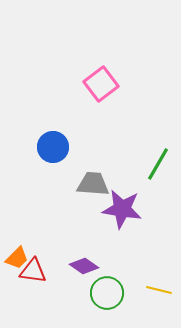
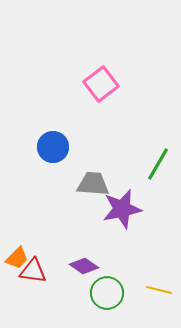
purple star: rotated 21 degrees counterclockwise
